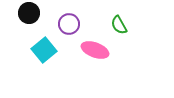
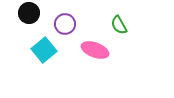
purple circle: moved 4 px left
